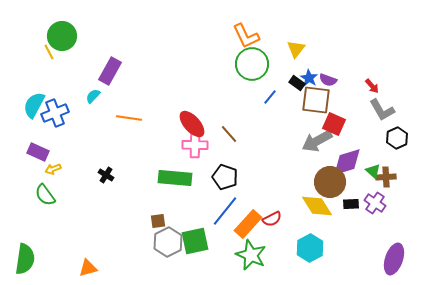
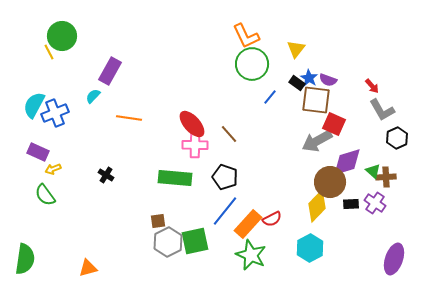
yellow diamond at (317, 206): rotated 76 degrees clockwise
